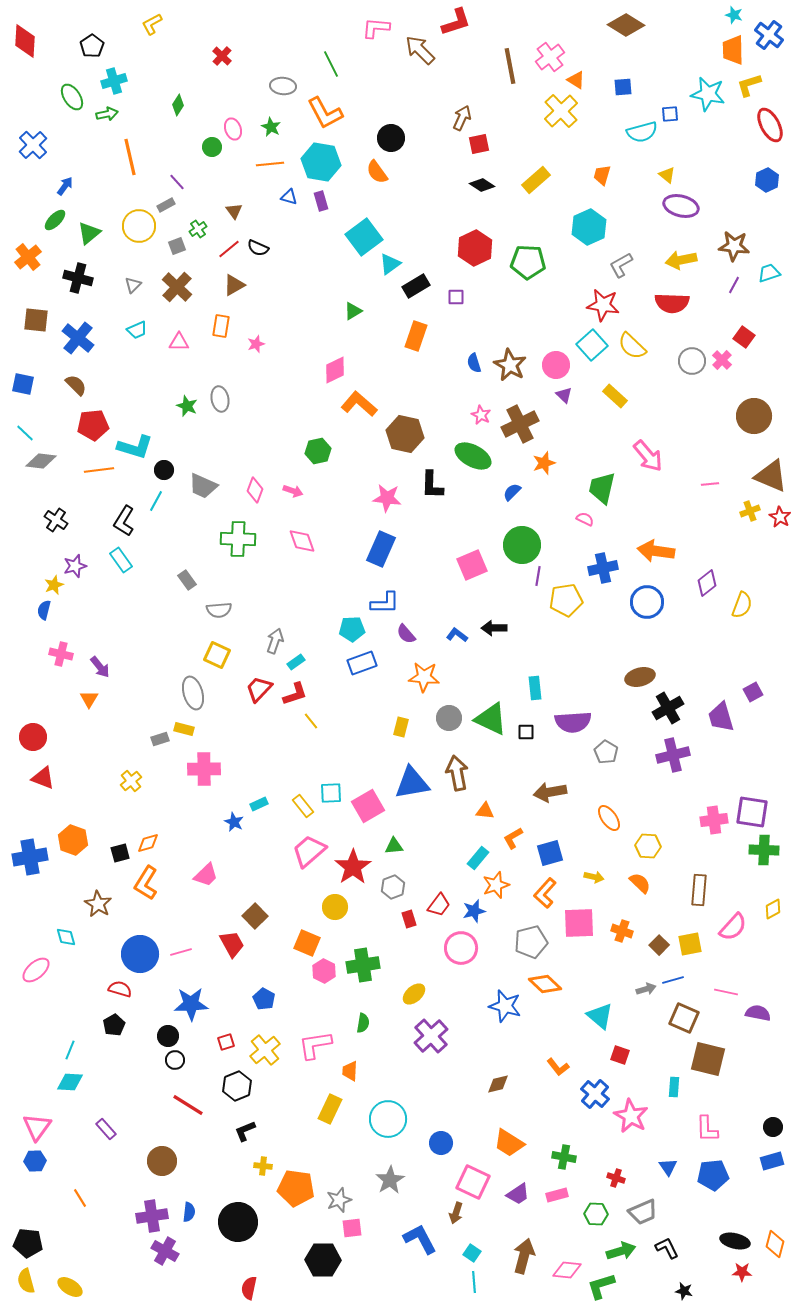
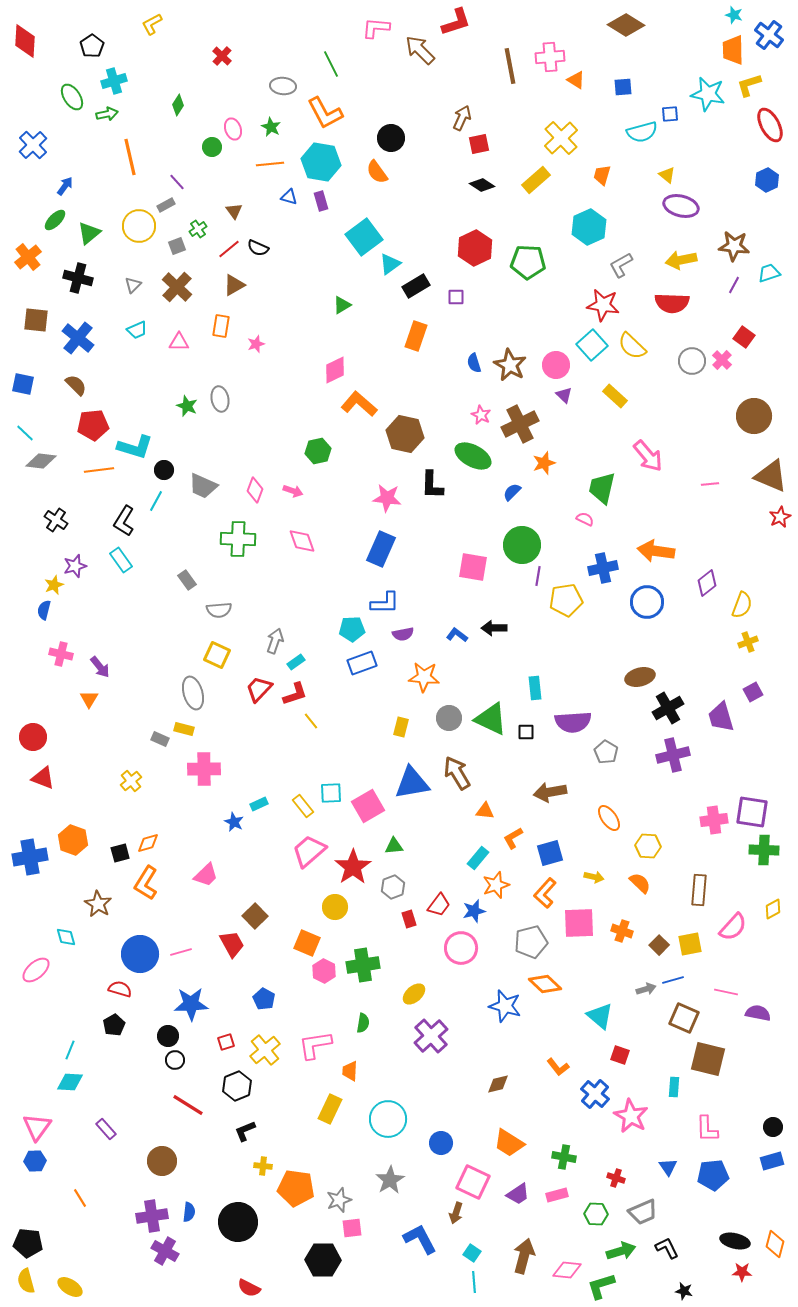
pink cross at (550, 57): rotated 32 degrees clockwise
yellow cross at (561, 111): moved 27 px down
green triangle at (353, 311): moved 11 px left, 6 px up
yellow cross at (750, 511): moved 2 px left, 131 px down
red star at (780, 517): rotated 15 degrees clockwise
pink square at (472, 565): moved 1 px right, 2 px down; rotated 32 degrees clockwise
purple semicircle at (406, 634): moved 3 px left; rotated 60 degrees counterclockwise
gray rectangle at (160, 739): rotated 42 degrees clockwise
brown arrow at (457, 773): rotated 20 degrees counterclockwise
red semicircle at (249, 1288): rotated 75 degrees counterclockwise
